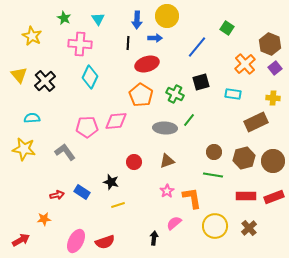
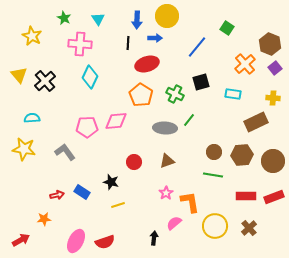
brown hexagon at (244, 158): moved 2 px left, 3 px up; rotated 10 degrees clockwise
pink star at (167, 191): moved 1 px left, 2 px down
orange L-shape at (192, 198): moved 2 px left, 4 px down
